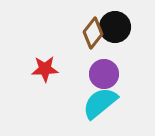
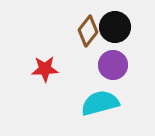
brown diamond: moved 5 px left, 2 px up
purple circle: moved 9 px right, 9 px up
cyan semicircle: rotated 24 degrees clockwise
